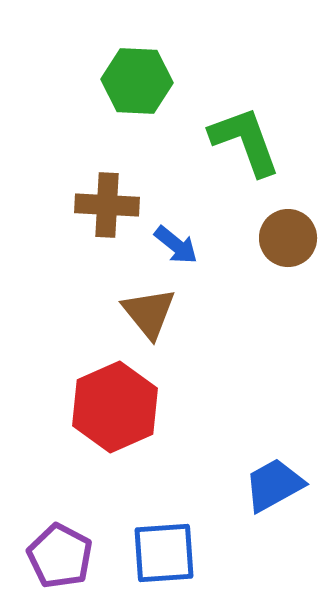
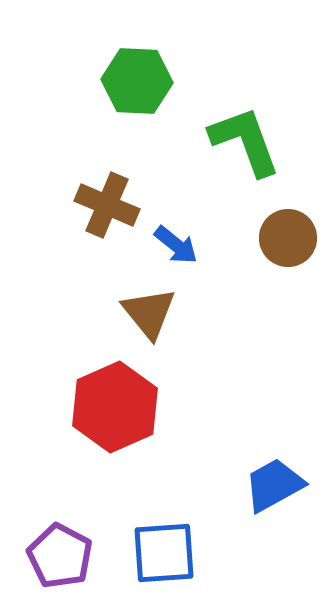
brown cross: rotated 20 degrees clockwise
